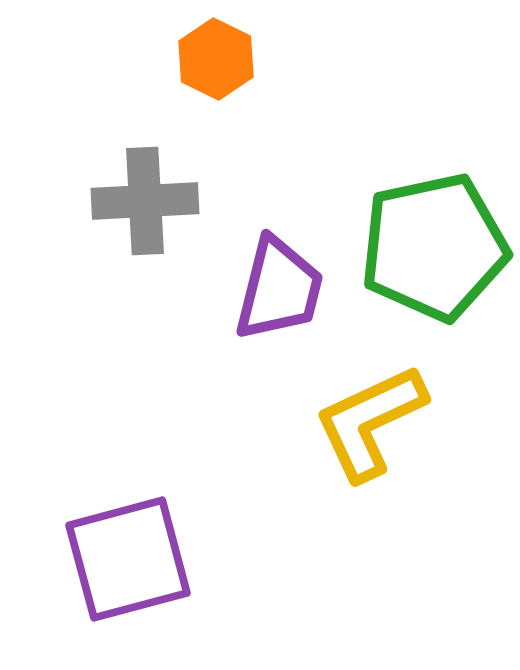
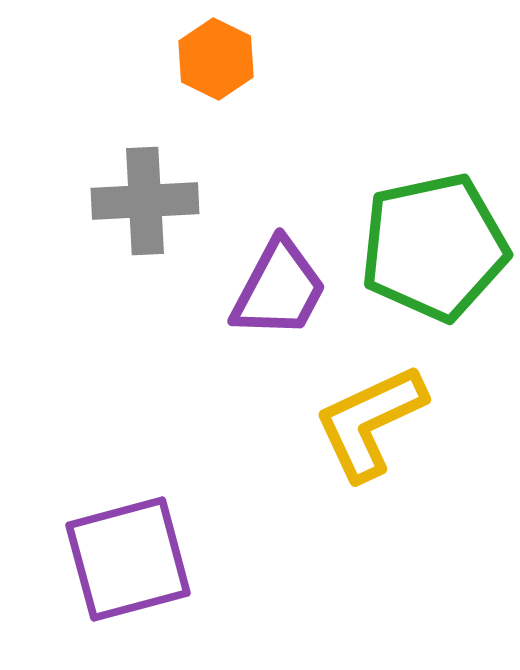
purple trapezoid: rotated 14 degrees clockwise
